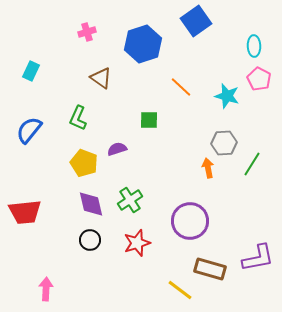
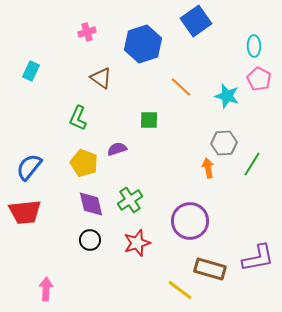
blue semicircle: moved 37 px down
